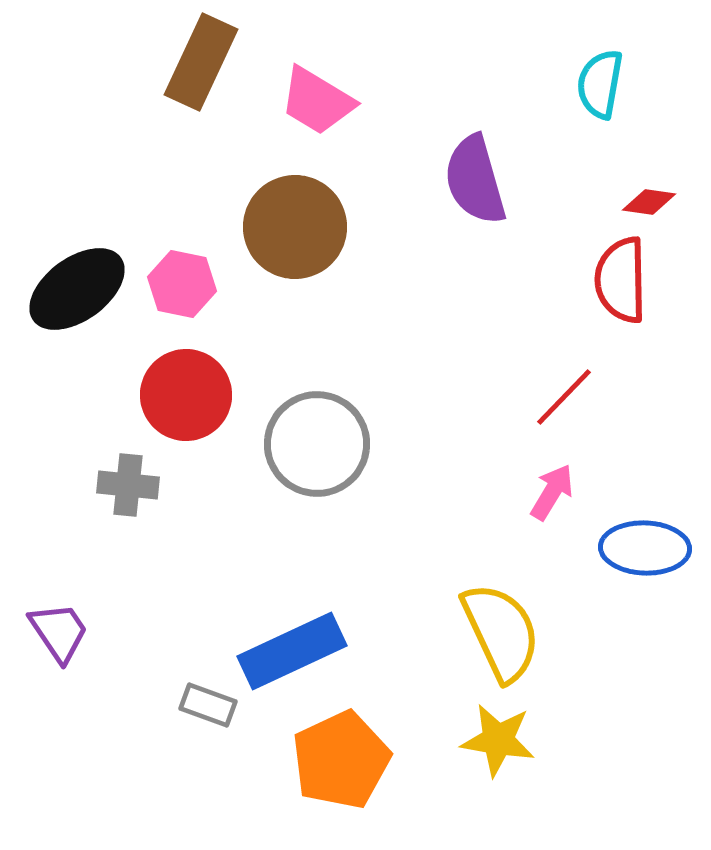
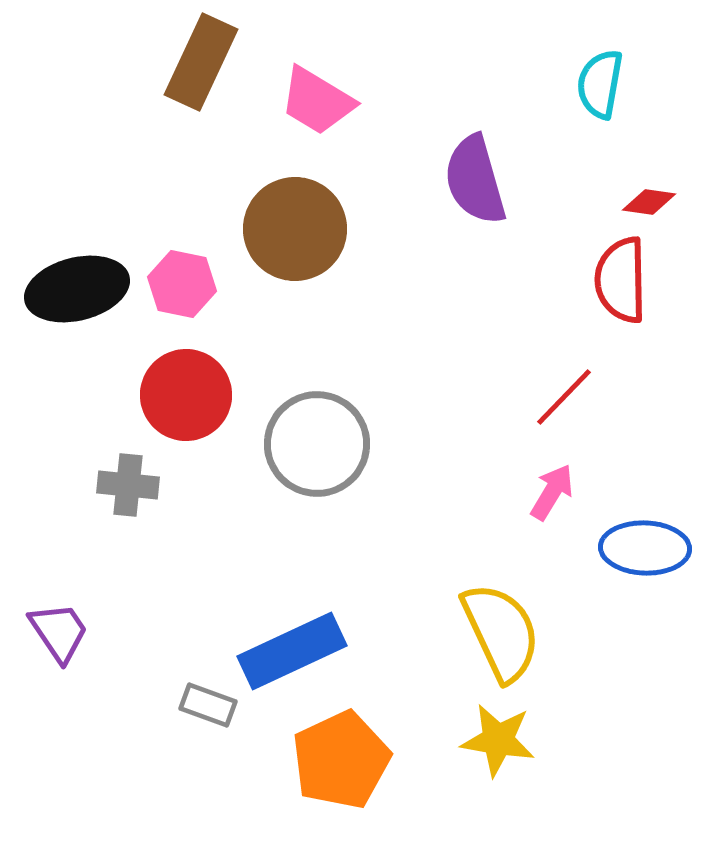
brown circle: moved 2 px down
black ellipse: rotated 22 degrees clockwise
